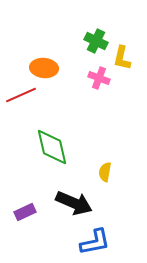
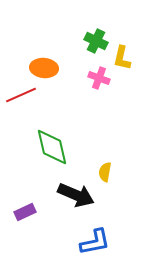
black arrow: moved 2 px right, 8 px up
